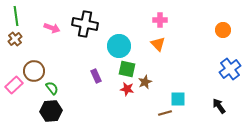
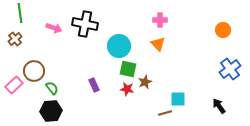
green line: moved 4 px right, 3 px up
pink arrow: moved 2 px right
green square: moved 1 px right
purple rectangle: moved 2 px left, 9 px down
